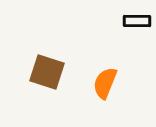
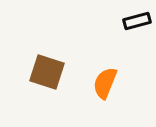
black rectangle: rotated 16 degrees counterclockwise
